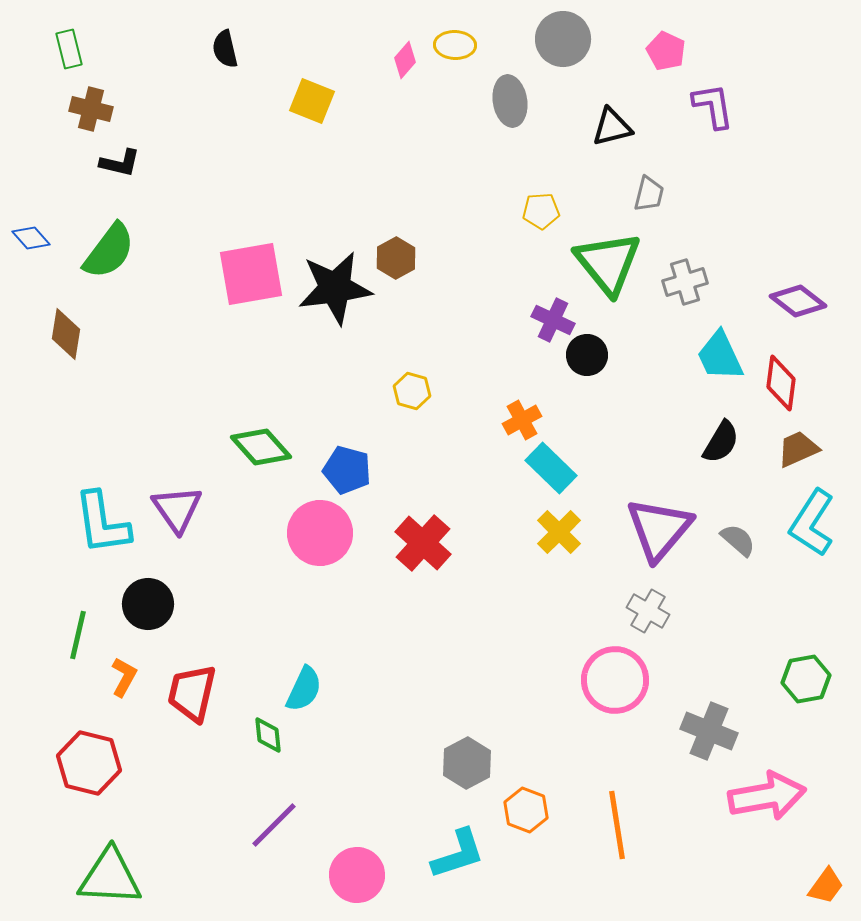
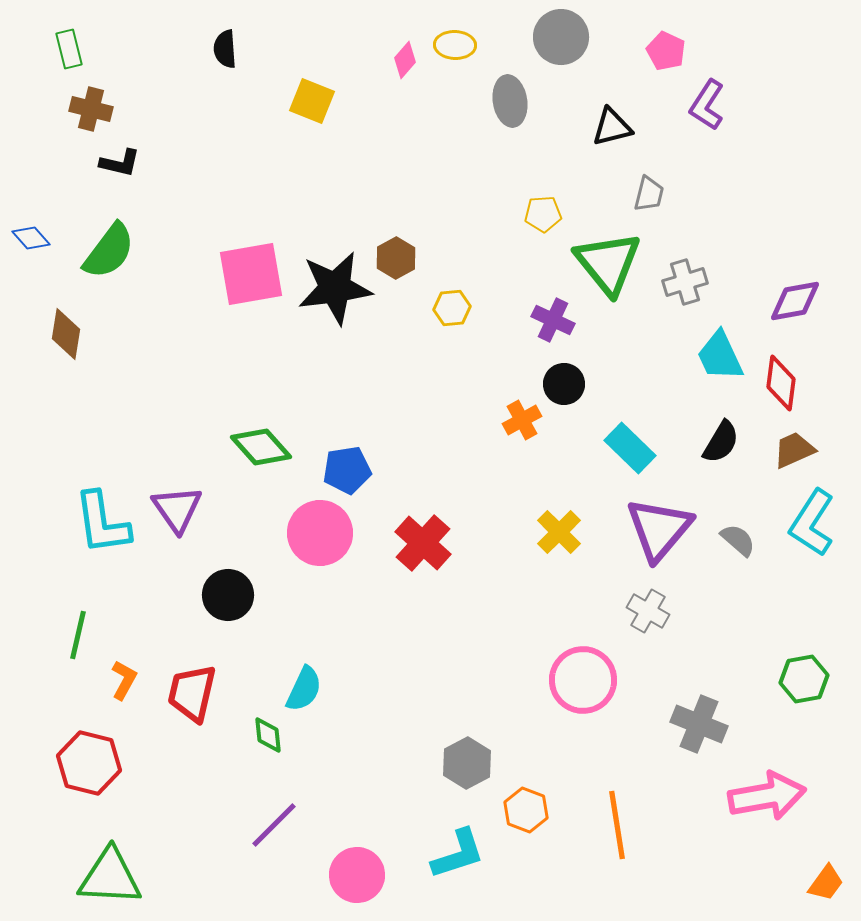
gray circle at (563, 39): moved 2 px left, 2 px up
black semicircle at (225, 49): rotated 9 degrees clockwise
purple L-shape at (713, 106): moved 6 px left, 1 px up; rotated 138 degrees counterclockwise
yellow pentagon at (541, 211): moved 2 px right, 3 px down
purple diamond at (798, 301): moved 3 px left; rotated 48 degrees counterclockwise
black circle at (587, 355): moved 23 px left, 29 px down
yellow hexagon at (412, 391): moved 40 px right, 83 px up; rotated 21 degrees counterclockwise
brown trapezoid at (798, 449): moved 4 px left, 1 px down
cyan rectangle at (551, 468): moved 79 px right, 20 px up
blue pentagon at (347, 470): rotated 24 degrees counterclockwise
black circle at (148, 604): moved 80 px right, 9 px up
orange L-shape at (124, 677): moved 3 px down
green hexagon at (806, 679): moved 2 px left
pink circle at (615, 680): moved 32 px left
gray cross at (709, 731): moved 10 px left, 7 px up
orange trapezoid at (826, 886): moved 3 px up
